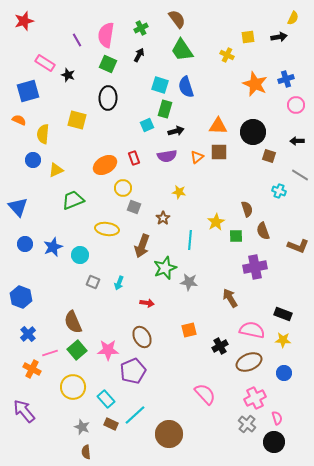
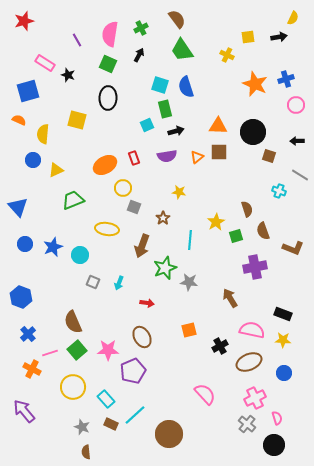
pink semicircle at (106, 35): moved 4 px right, 1 px up
green rectangle at (165, 109): rotated 30 degrees counterclockwise
green square at (236, 236): rotated 16 degrees counterclockwise
brown L-shape at (298, 246): moved 5 px left, 2 px down
black circle at (274, 442): moved 3 px down
